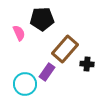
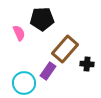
purple rectangle: moved 1 px right, 1 px up
cyan circle: moved 1 px left, 1 px up
